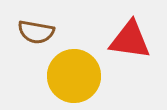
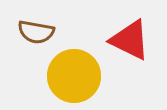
red triangle: rotated 18 degrees clockwise
